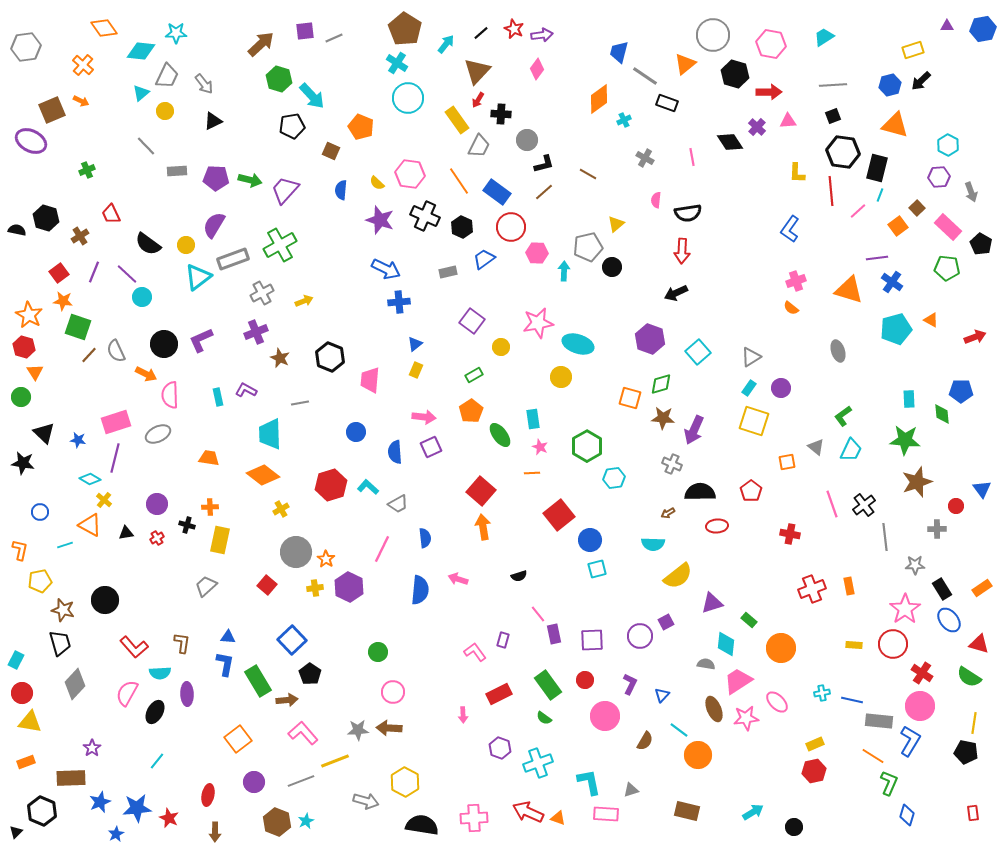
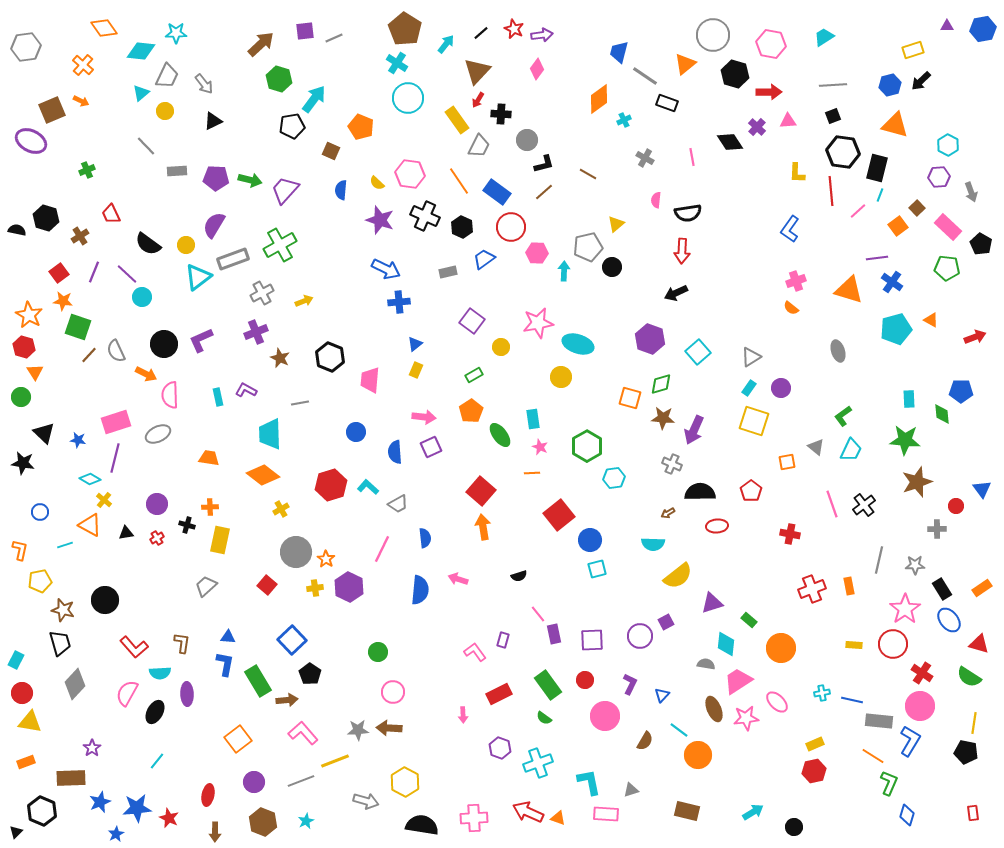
cyan arrow at (312, 96): moved 2 px right, 3 px down; rotated 100 degrees counterclockwise
gray line at (885, 537): moved 6 px left, 23 px down; rotated 20 degrees clockwise
brown hexagon at (277, 822): moved 14 px left
